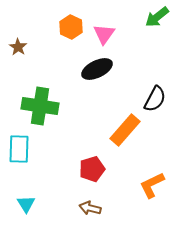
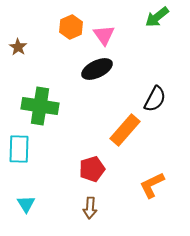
orange hexagon: rotated 10 degrees clockwise
pink triangle: moved 1 px down; rotated 10 degrees counterclockwise
brown arrow: rotated 100 degrees counterclockwise
